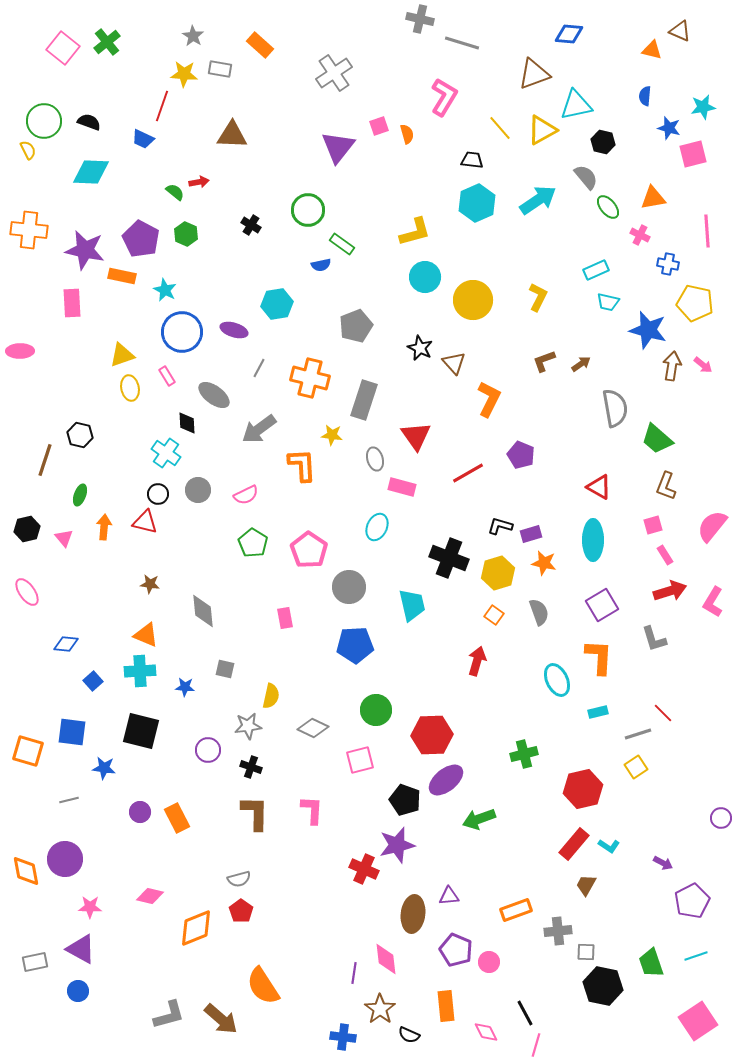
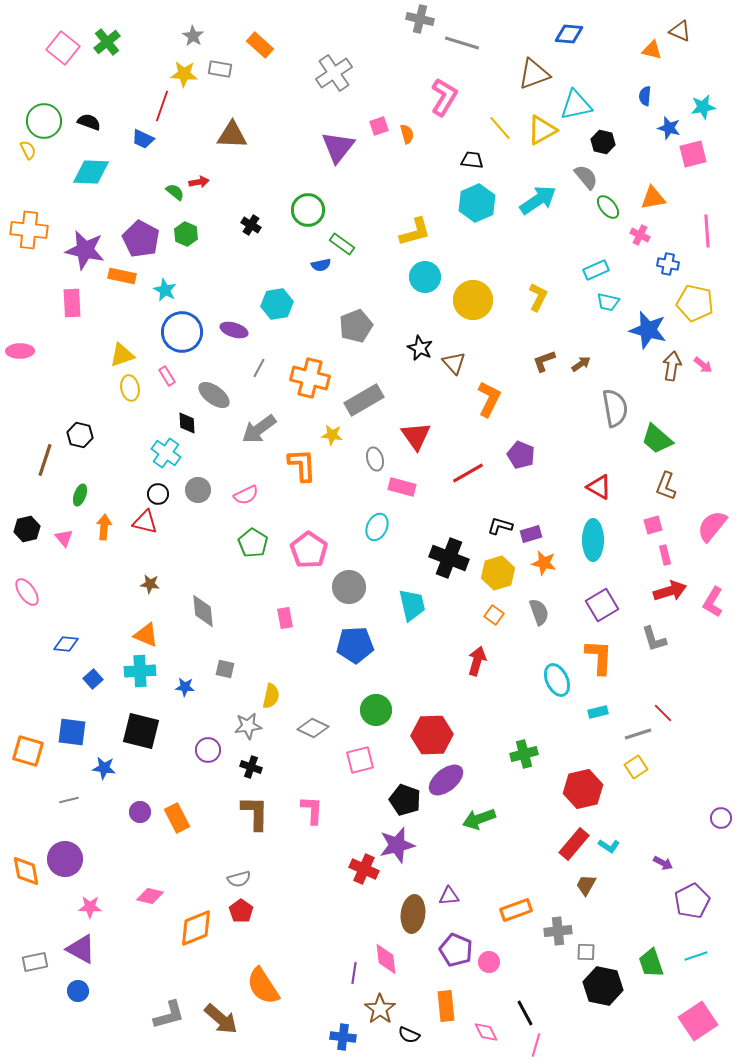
gray rectangle at (364, 400): rotated 42 degrees clockwise
pink rectangle at (665, 555): rotated 18 degrees clockwise
blue square at (93, 681): moved 2 px up
